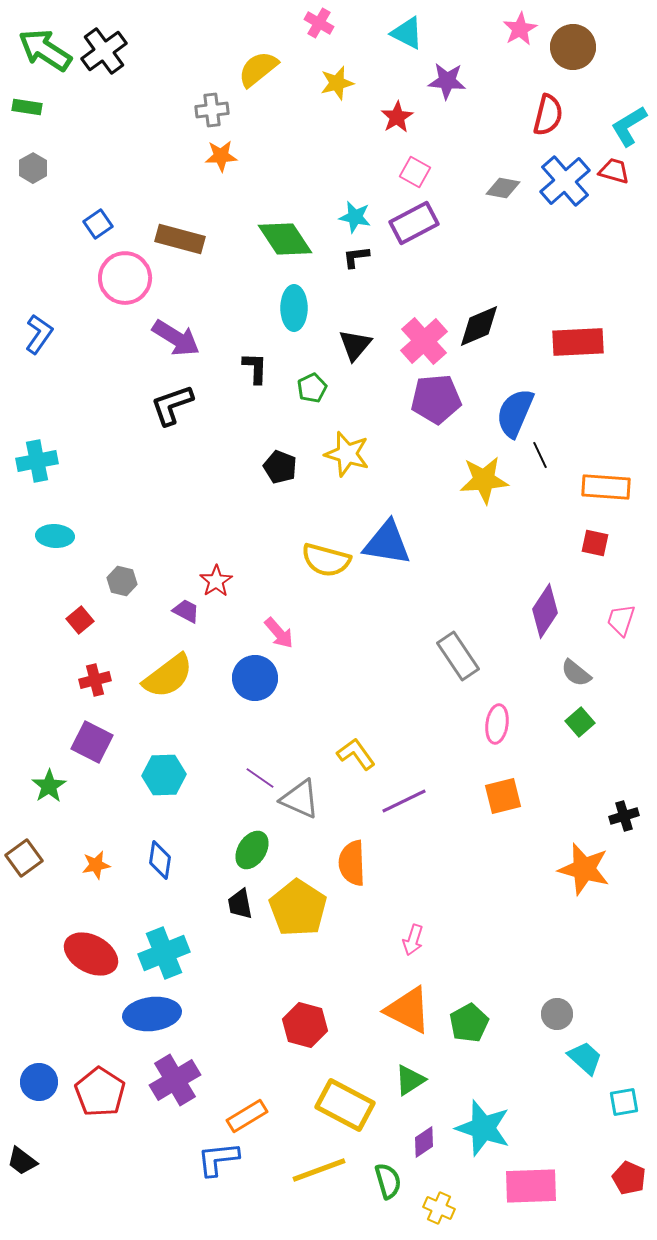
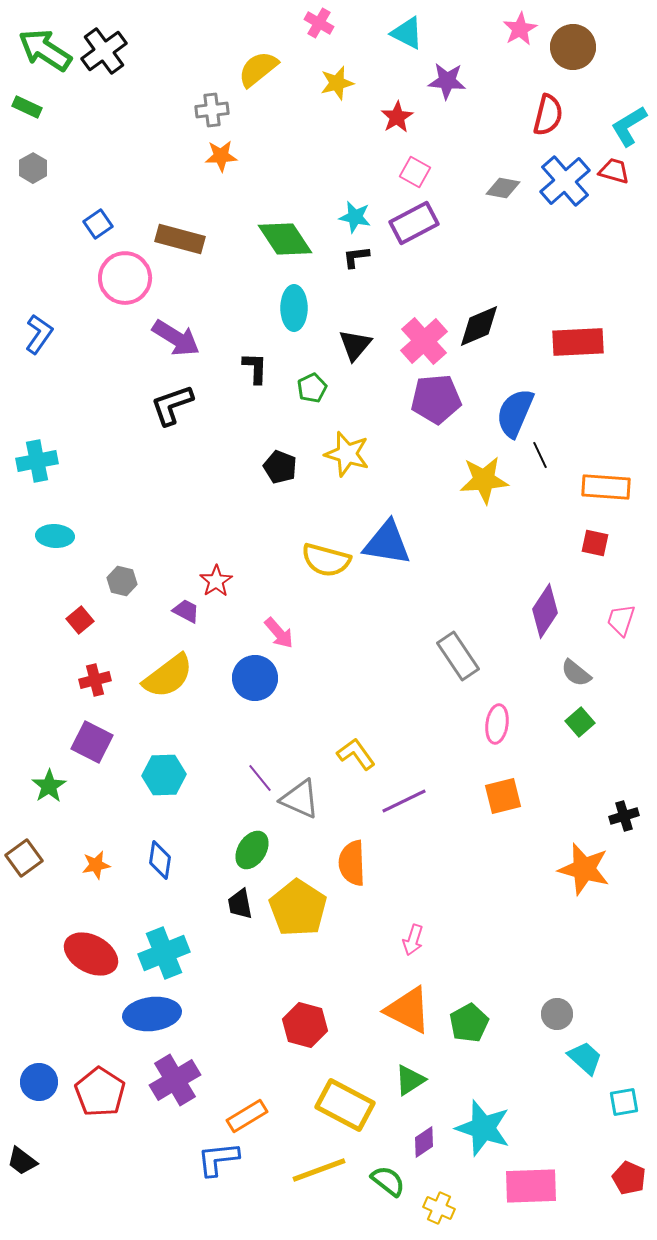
green rectangle at (27, 107): rotated 16 degrees clockwise
purple line at (260, 778): rotated 16 degrees clockwise
green semicircle at (388, 1181): rotated 36 degrees counterclockwise
